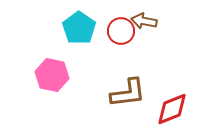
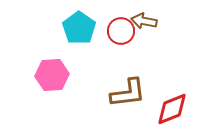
pink hexagon: rotated 16 degrees counterclockwise
